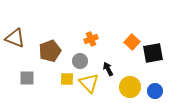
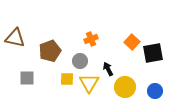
brown triangle: rotated 10 degrees counterclockwise
yellow triangle: rotated 15 degrees clockwise
yellow circle: moved 5 px left
